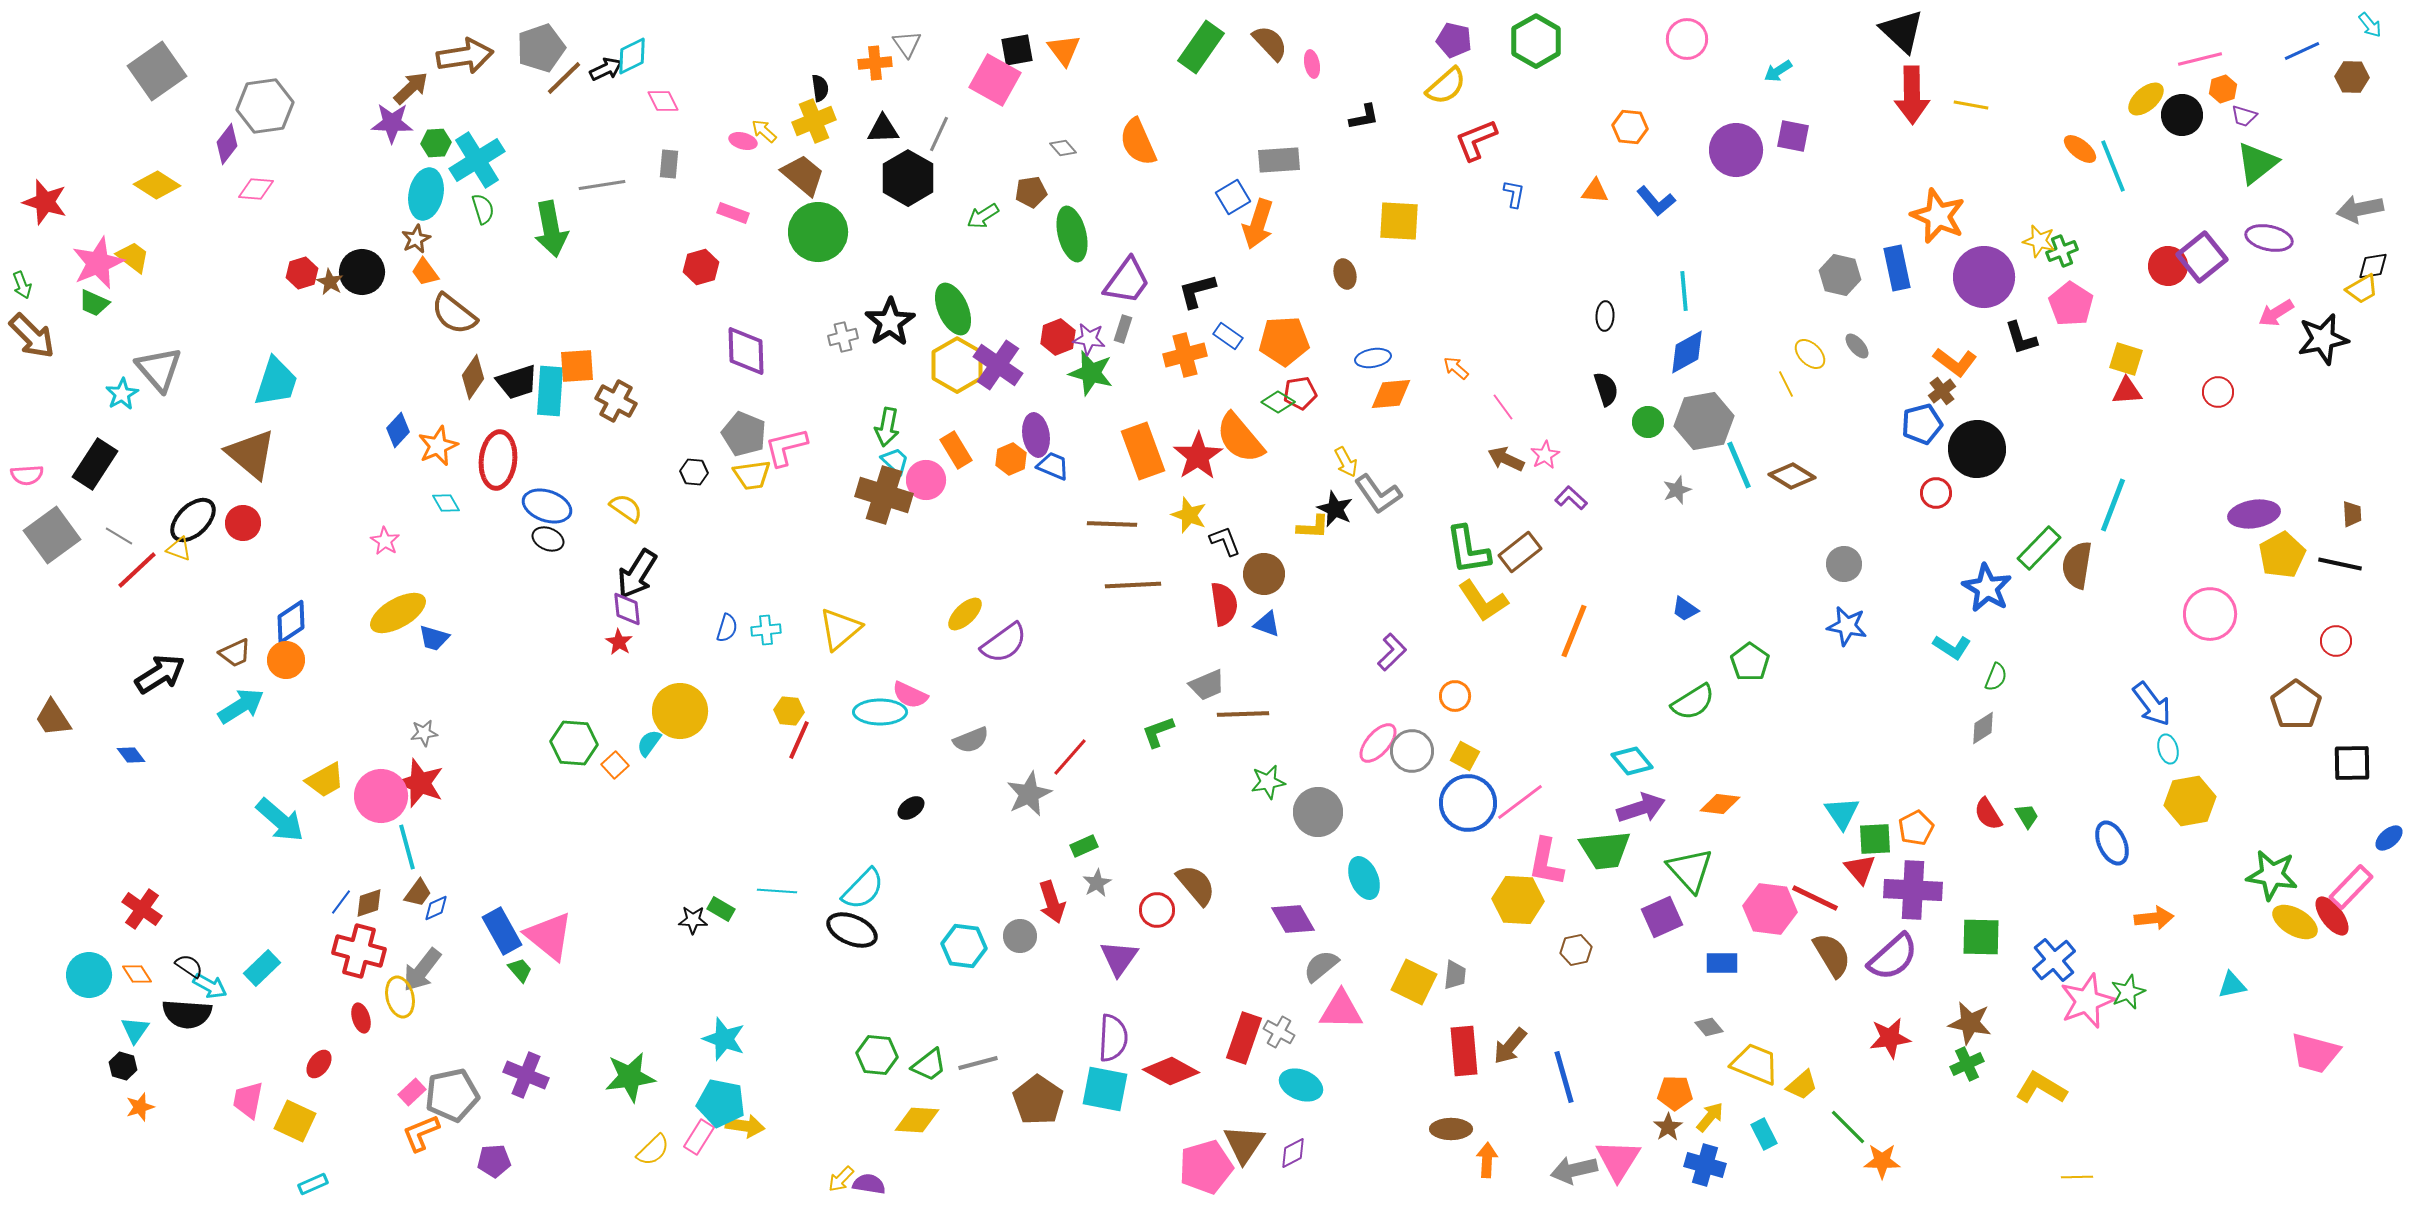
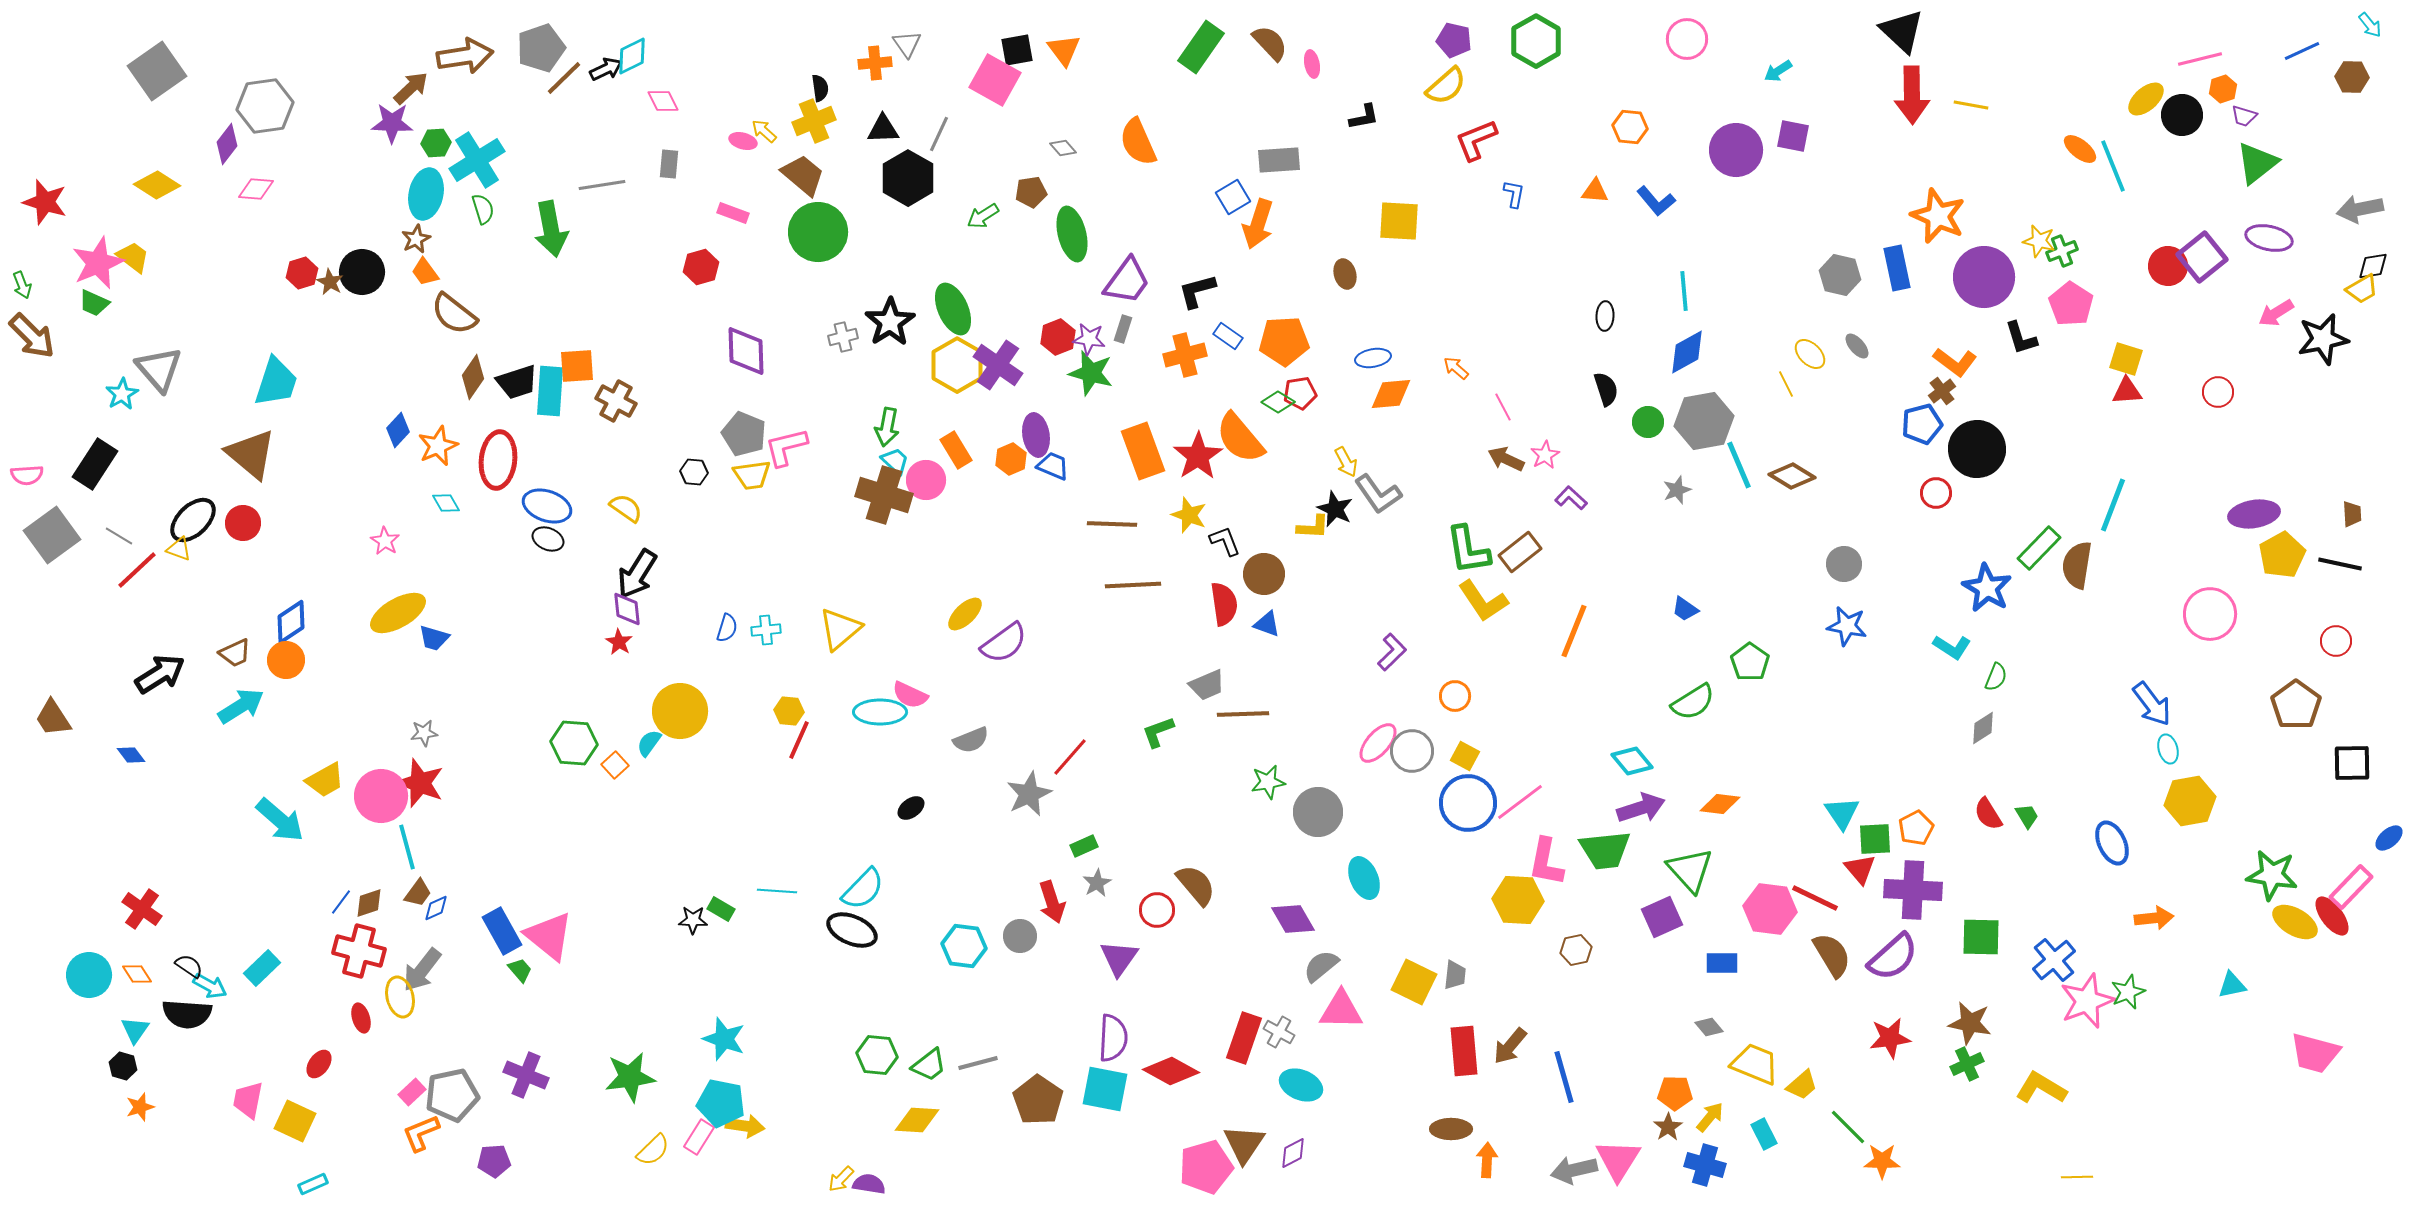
pink line at (1503, 407): rotated 8 degrees clockwise
